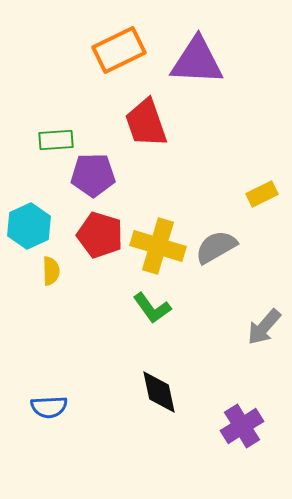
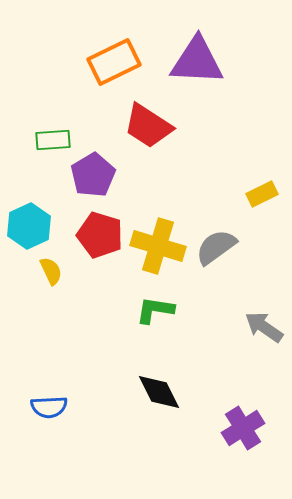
orange rectangle: moved 5 px left, 12 px down
red trapezoid: moved 2 px right, 3 px down; rotated 38 degrees counterclockwise
green rectangle: moved 3 px left
purple pentagon: rotated 30 degrees counterclockwise
gray semicircle: rotated 6 degrees counterclockwise
yellow semicircle: rotated 24 degrees counterclockwise
green L-shape: moved 3 px right, 2 px down; rotated 135 degrees clockwise
gray arrow: rotated 84 degrees clockwise
black diamond: rotated 15 degrees counterclockwise
purple cross: moved 1 px right, 2 px down
